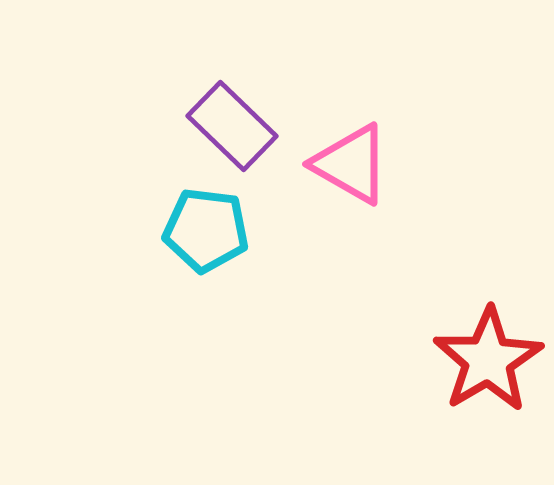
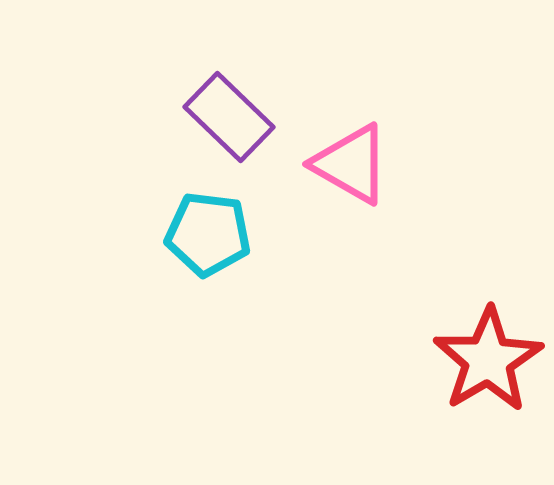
purple rectangle: moved 3 px left, 9 px up
cyan pentagon: moved 2 px right, 4 px down
